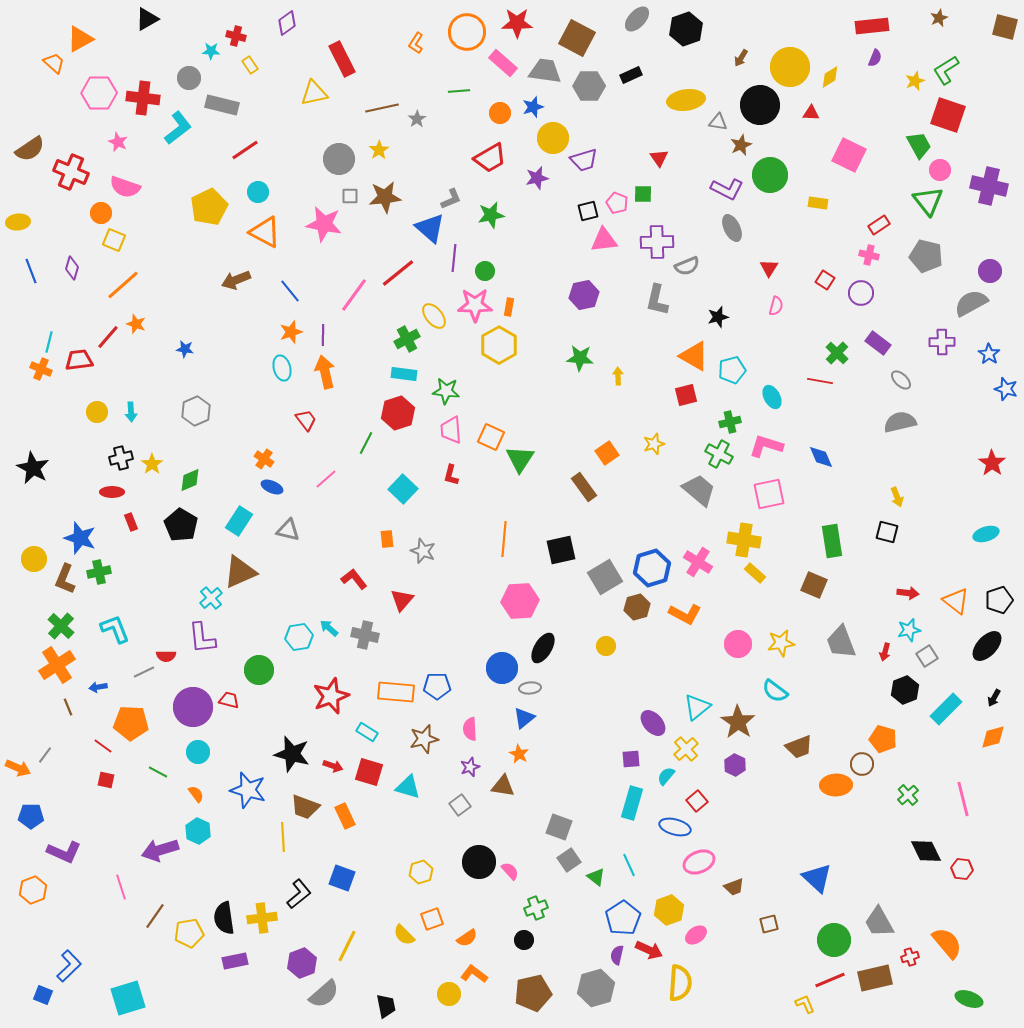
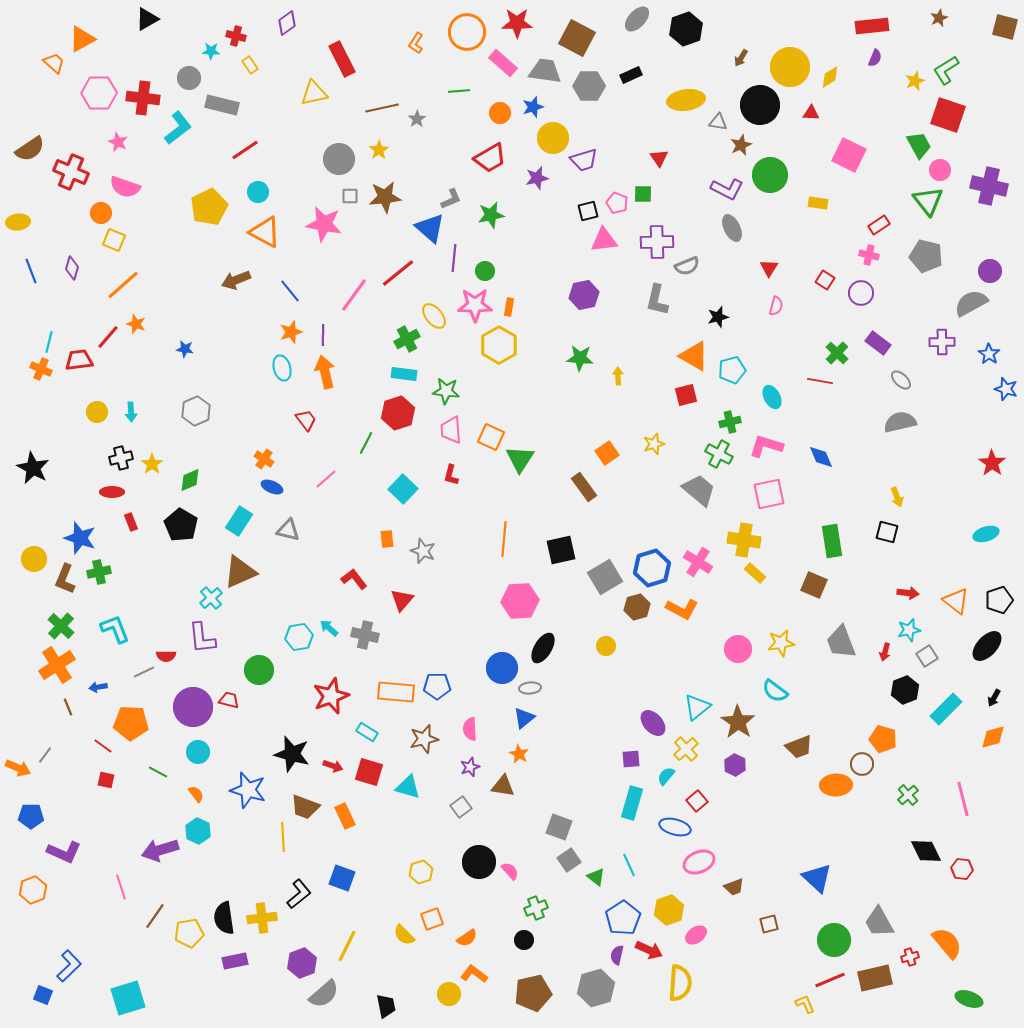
orange triangle at (80, 39): moved 2 px right
orange L-shape at (685, 614): moved 3 px left, 5 px up
pink circle at (738, 644): moved 5 px down
gray square at (460, 805): moved 1 px right, 2 px down
